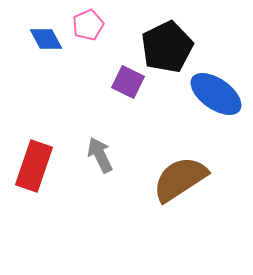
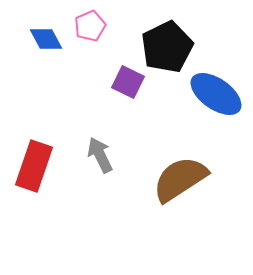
pink pentagon: moved 2 px right, 1 px down
